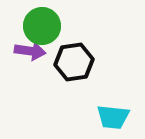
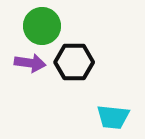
purple arrow: moved 12 px down
black hexagon: rotated 9 degrees clockwise
